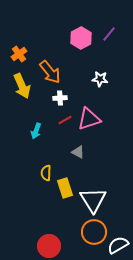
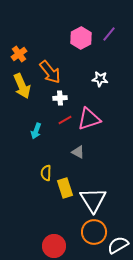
red circle: moved 5 px right
